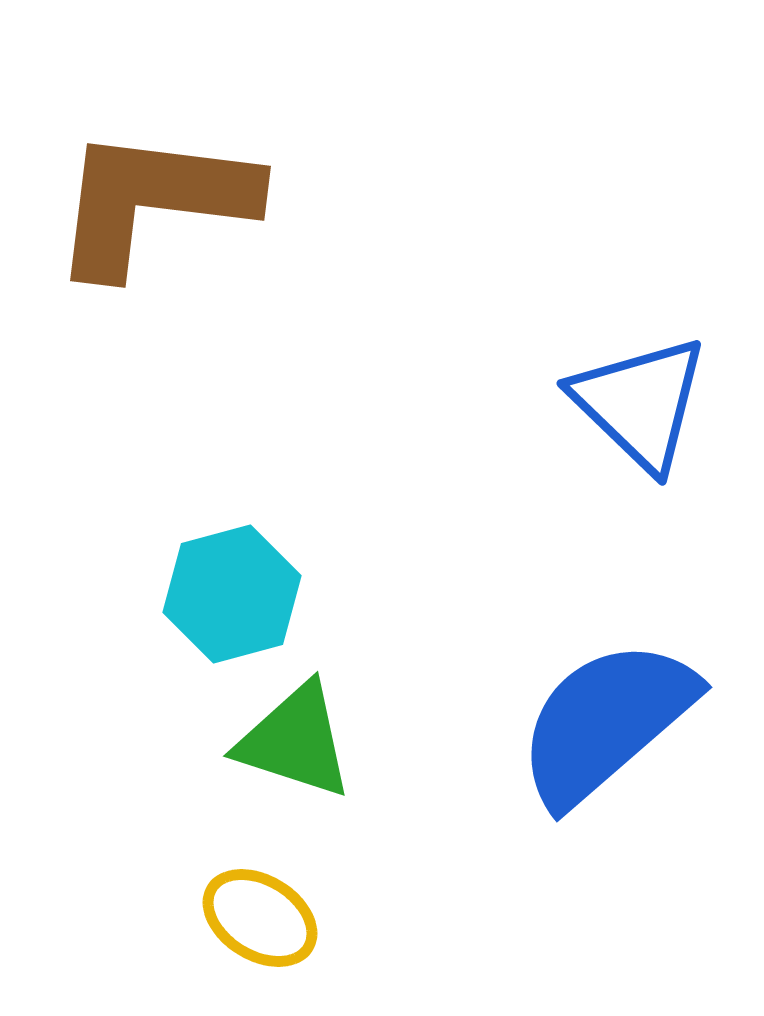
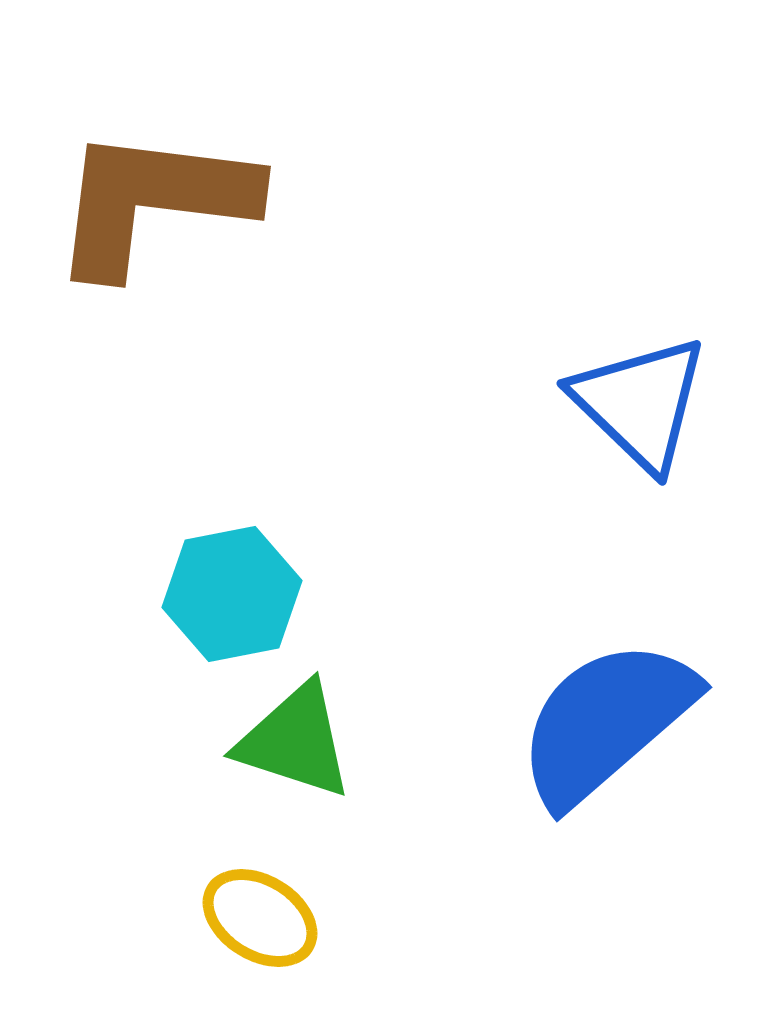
cyan hexagon: rotated 4 degrees clockwise
